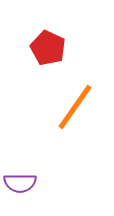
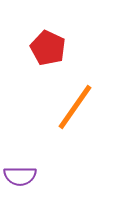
purple semicircle: moved 7 px up
